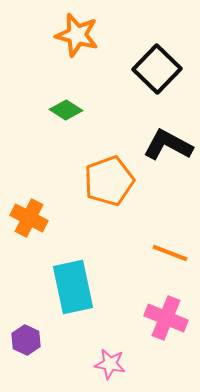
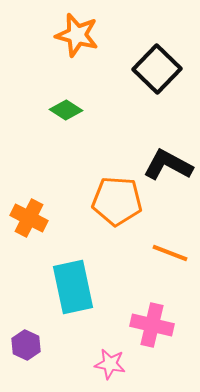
black L-shape: moved 20 px down
orange pentagon: moved 8 px right, 20 px down; rotated 24 degrees clockwise
pink cross: moved 14 px left, 7 px down; rotated 9 degrees counterclockwise
purple hexagon: moved 5 px down
